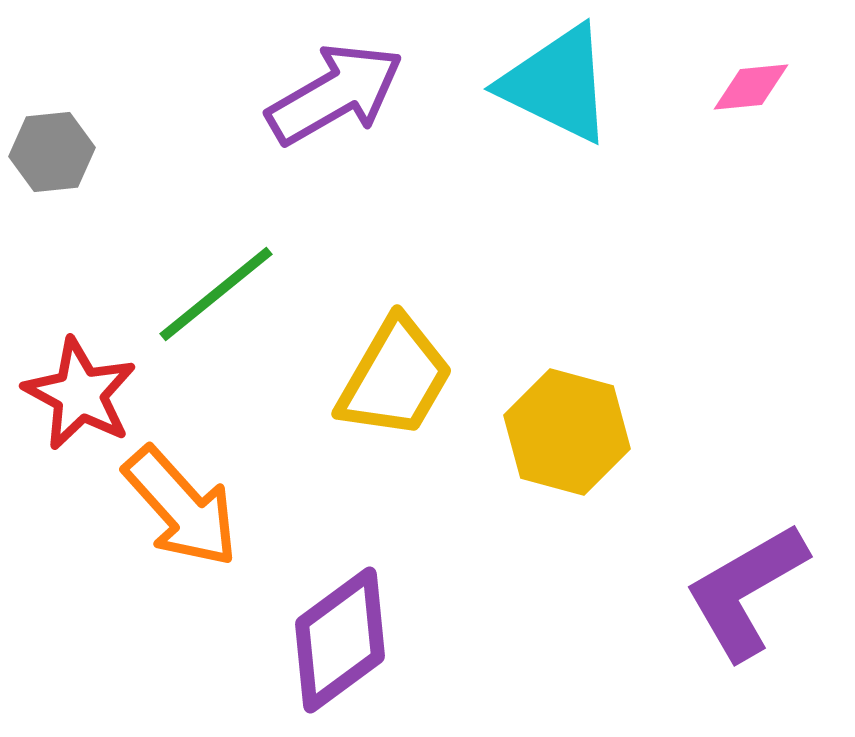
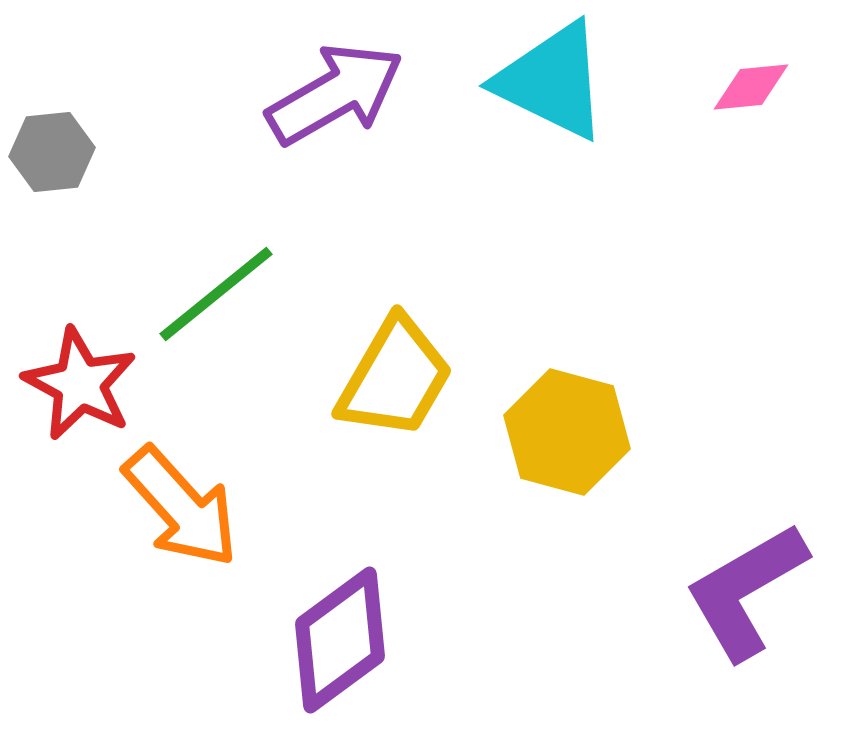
cyan triangle: moved 5 px left, 3 px up
red star: moved 10 px up
